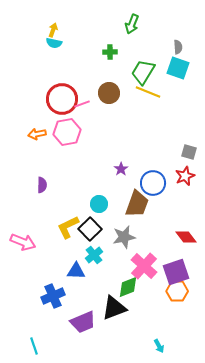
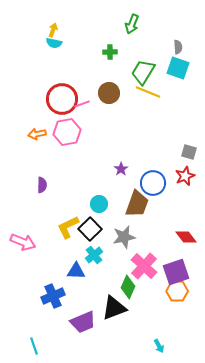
green diamond: rotated 45 degrees counterclockwise
